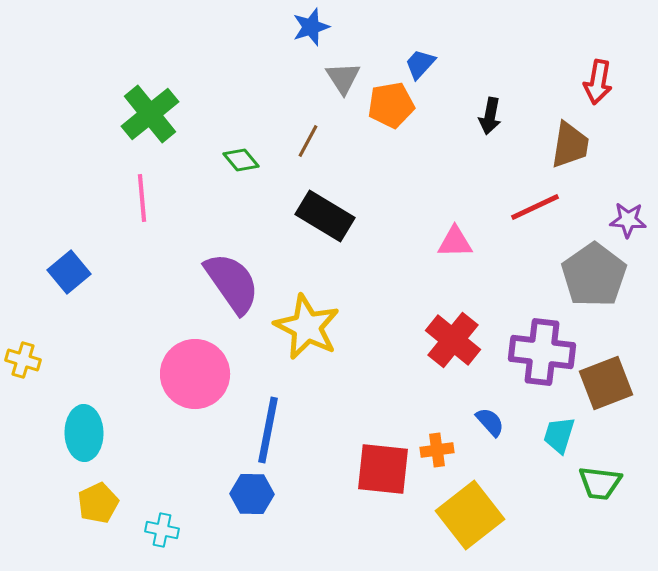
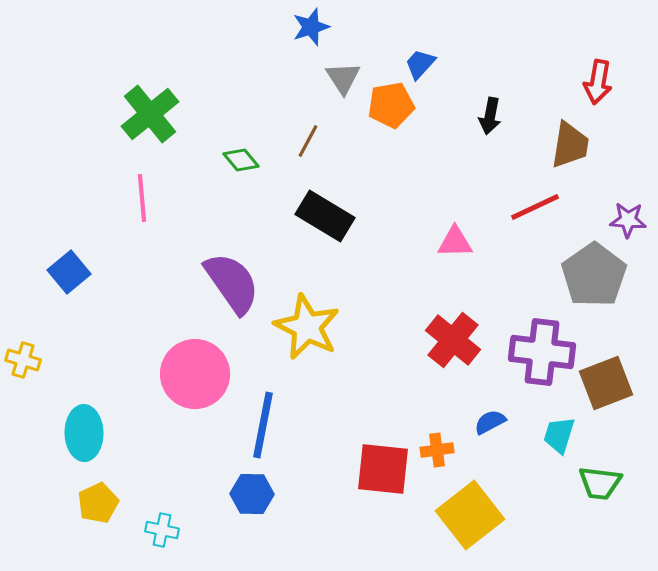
blue semicircle: rotated 76 degrees counterclockwise
blue line: moved 5 px left, 5 px up
